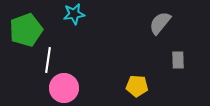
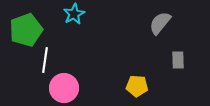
cyan star: rotated 20 degrees counterclockwise
white line: moved 3 px left
